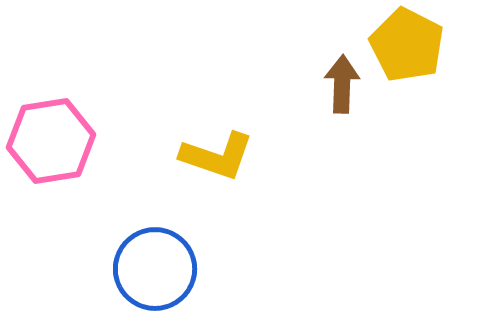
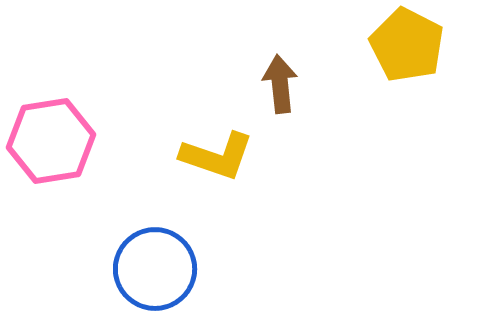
brown arrow: moved 62 px left; rotated 8 degrees counterclockwise
